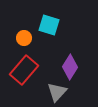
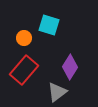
gray triangle: rotated 10 degrees clockwise
